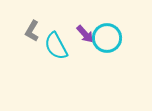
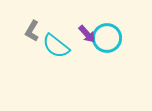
purple arrow: moved 2 px right
cyan semicircle: rotated 24 degrees counterclockwise
